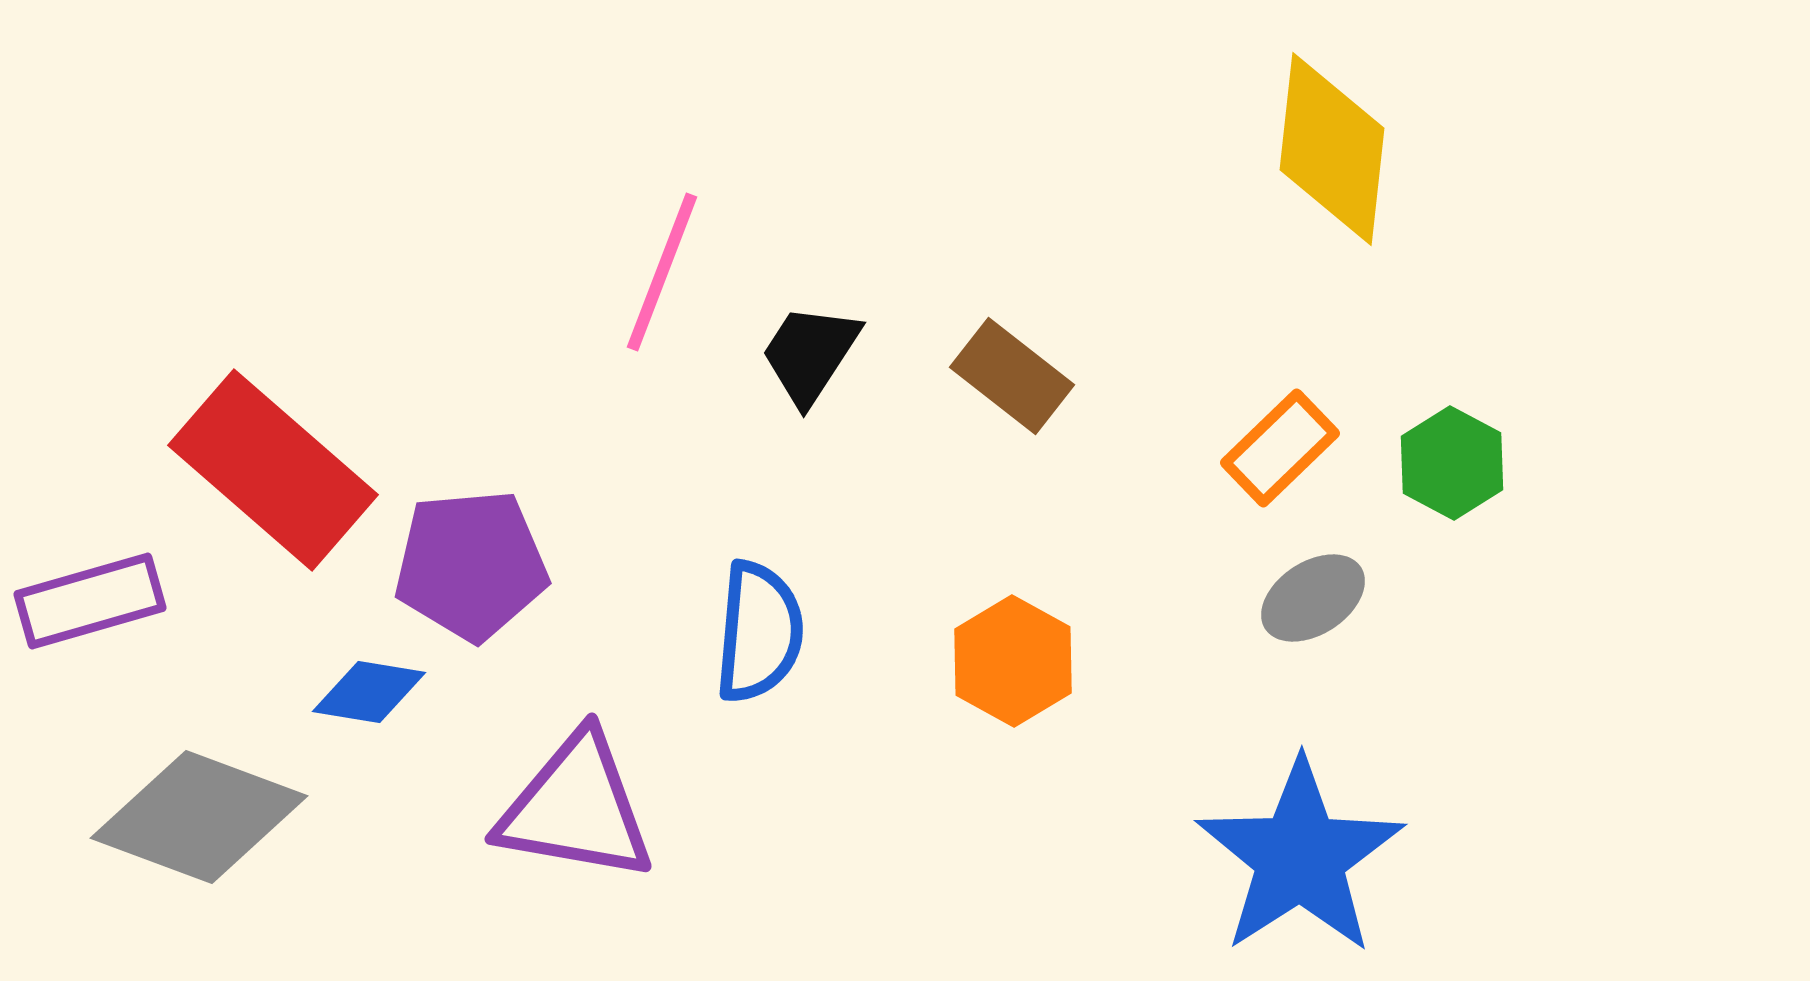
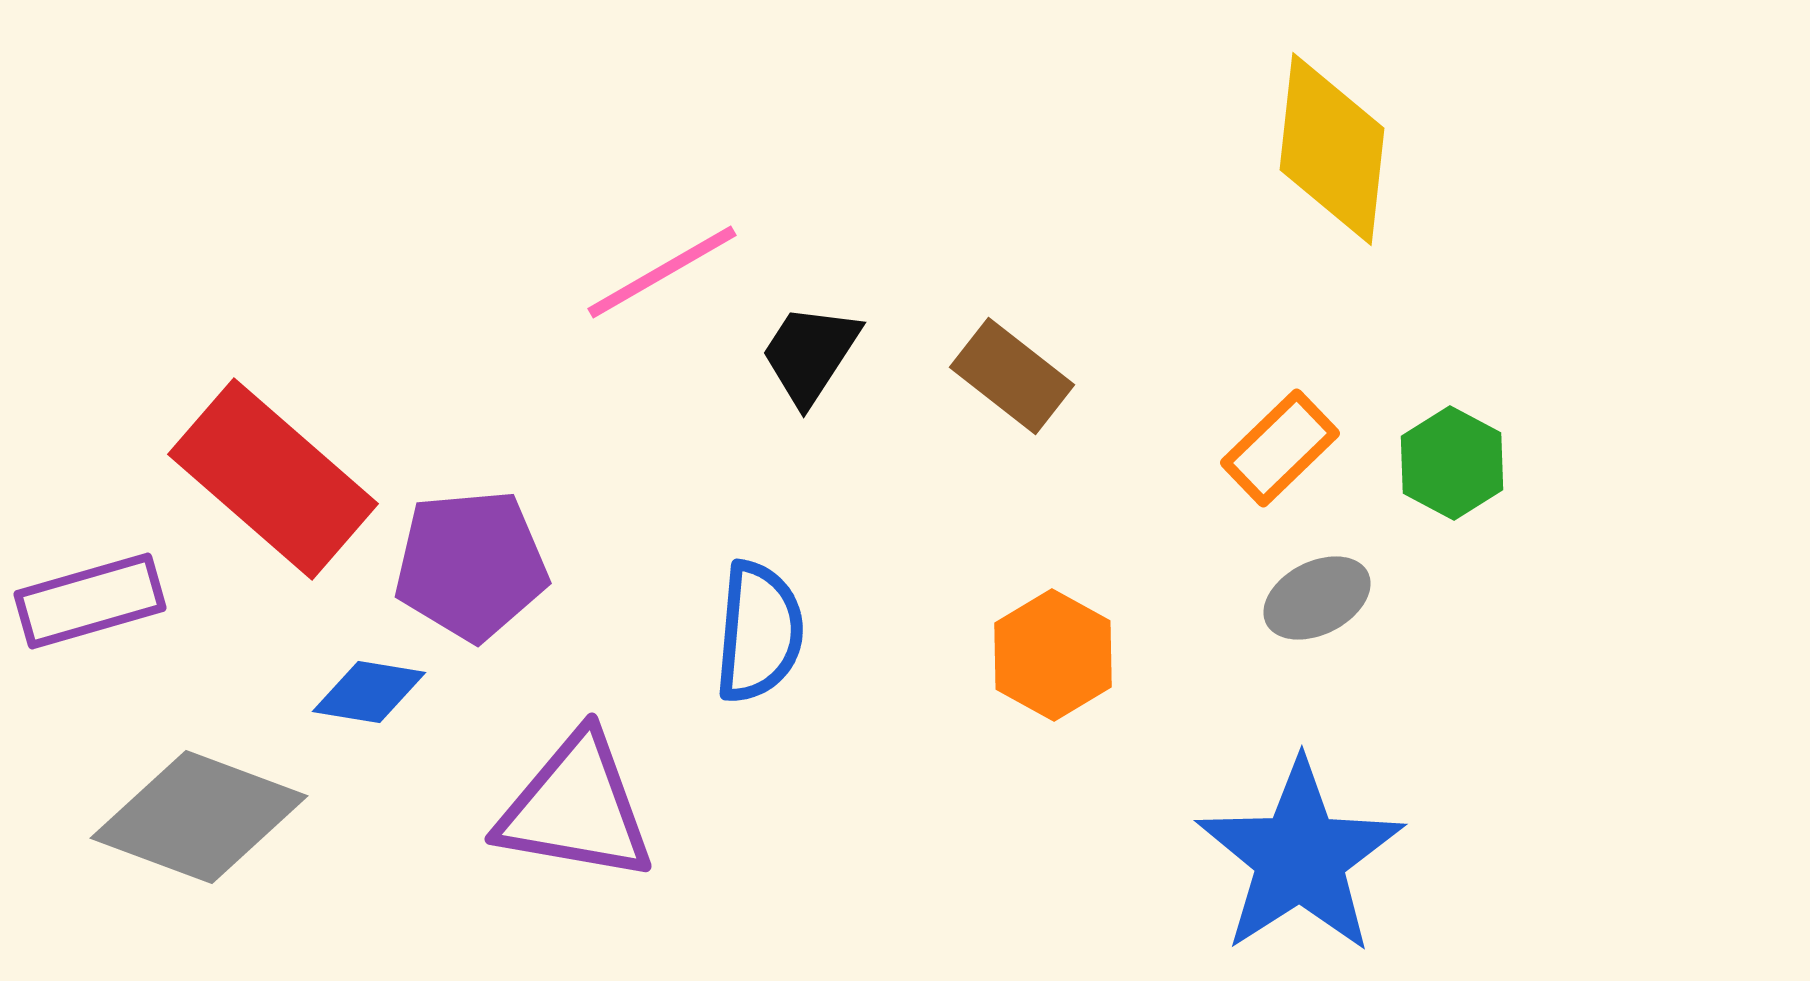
pink line: rotated 39 degrees clockwise
red rectangle: moved 9 px down
gray ellipse: moved 4 px right; rotated 6 degrees clockwise
orange hexagon: moved 40 px right, 6 px up
